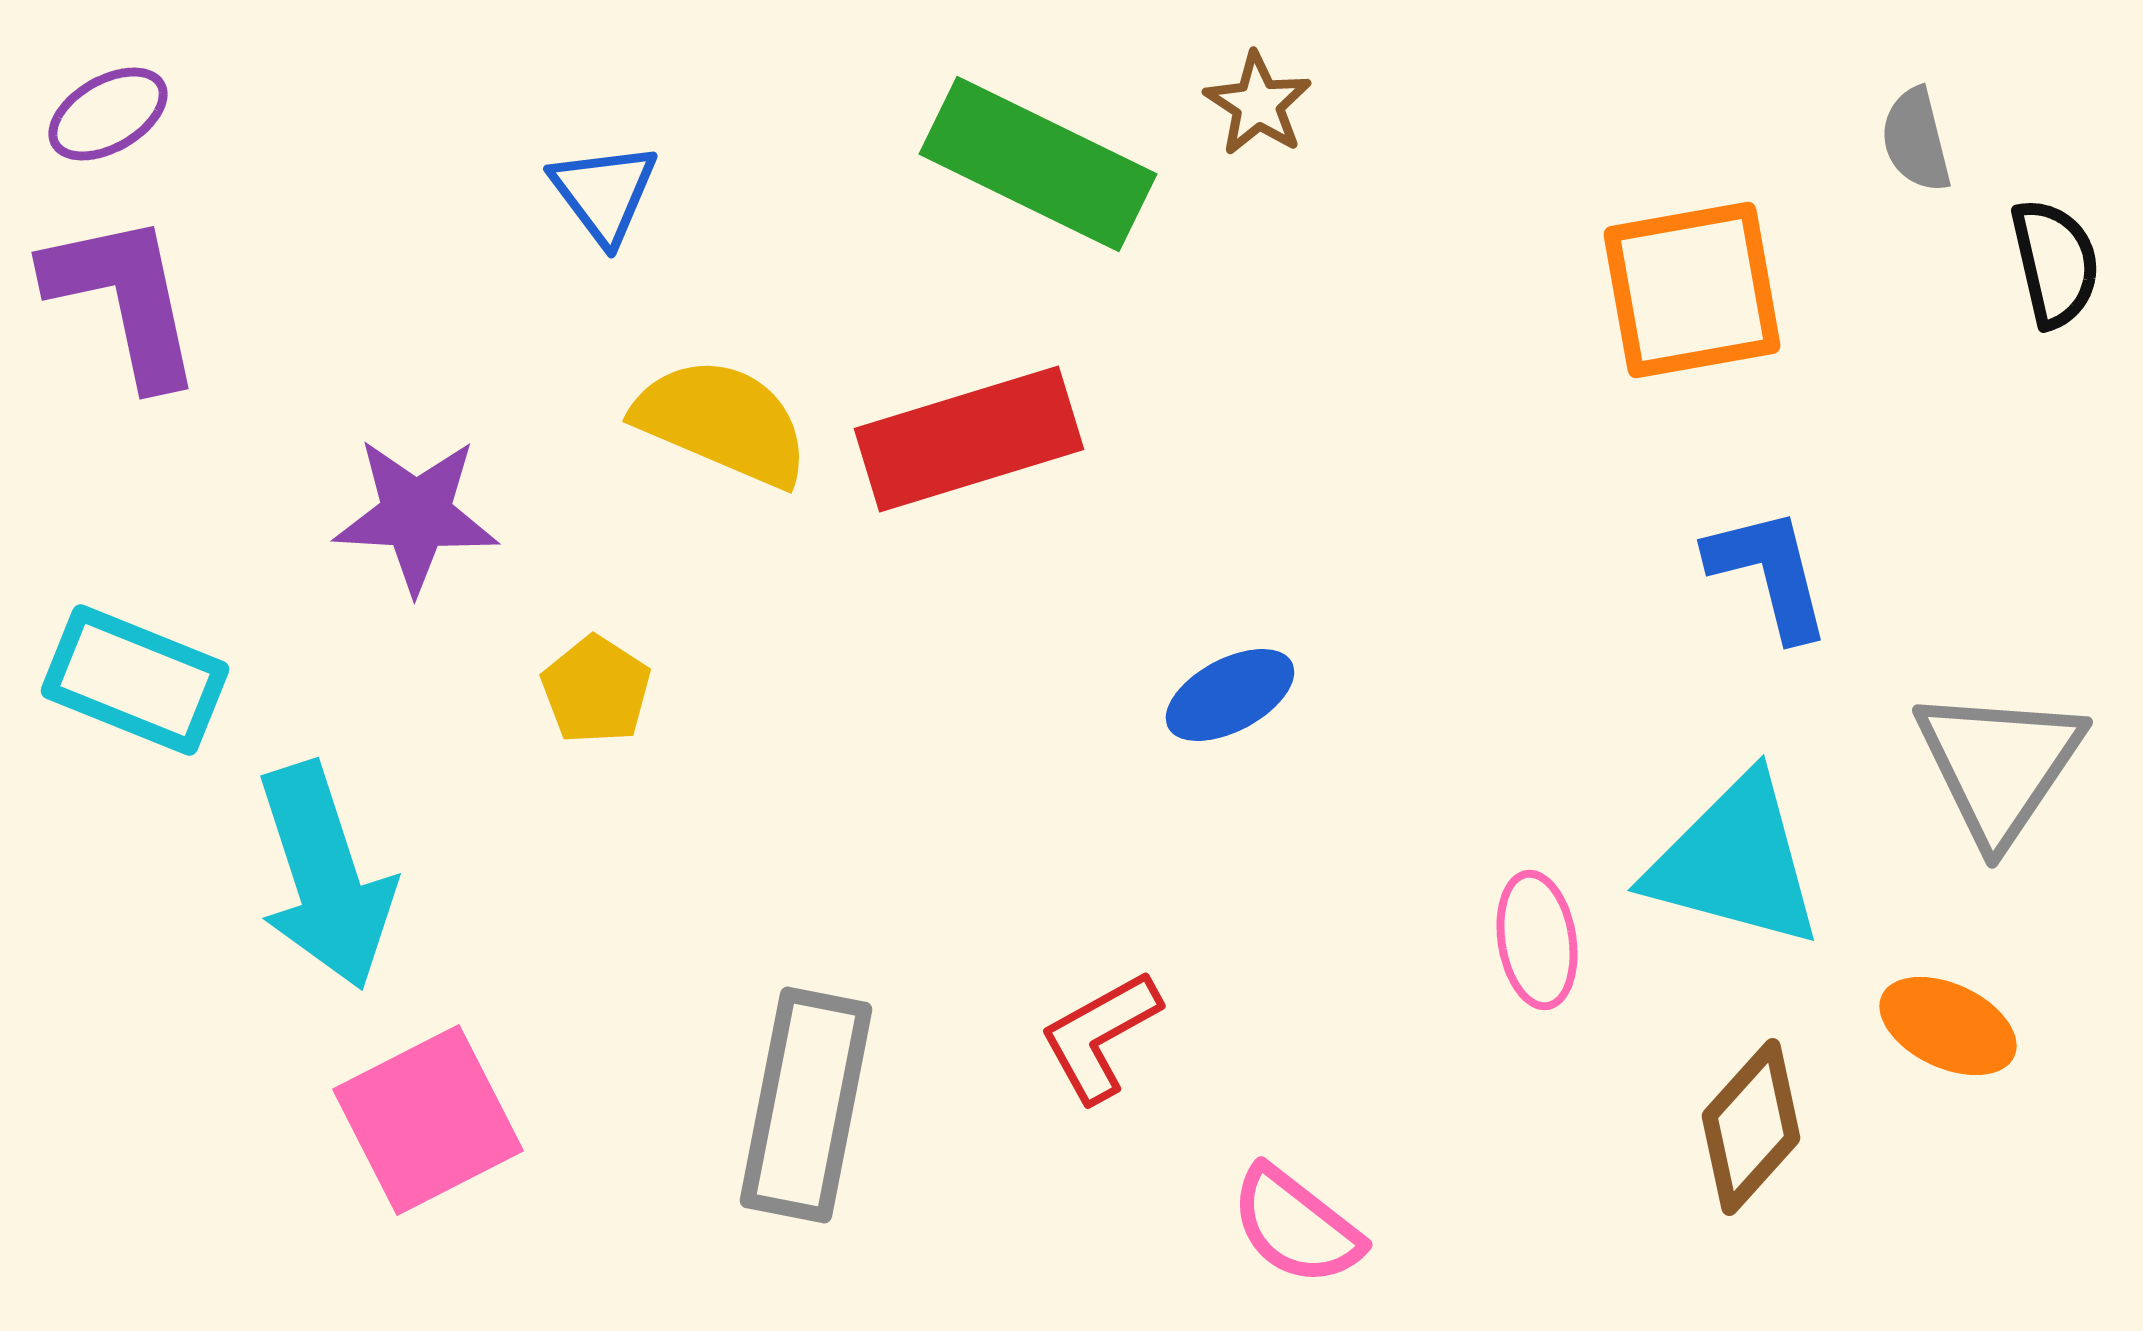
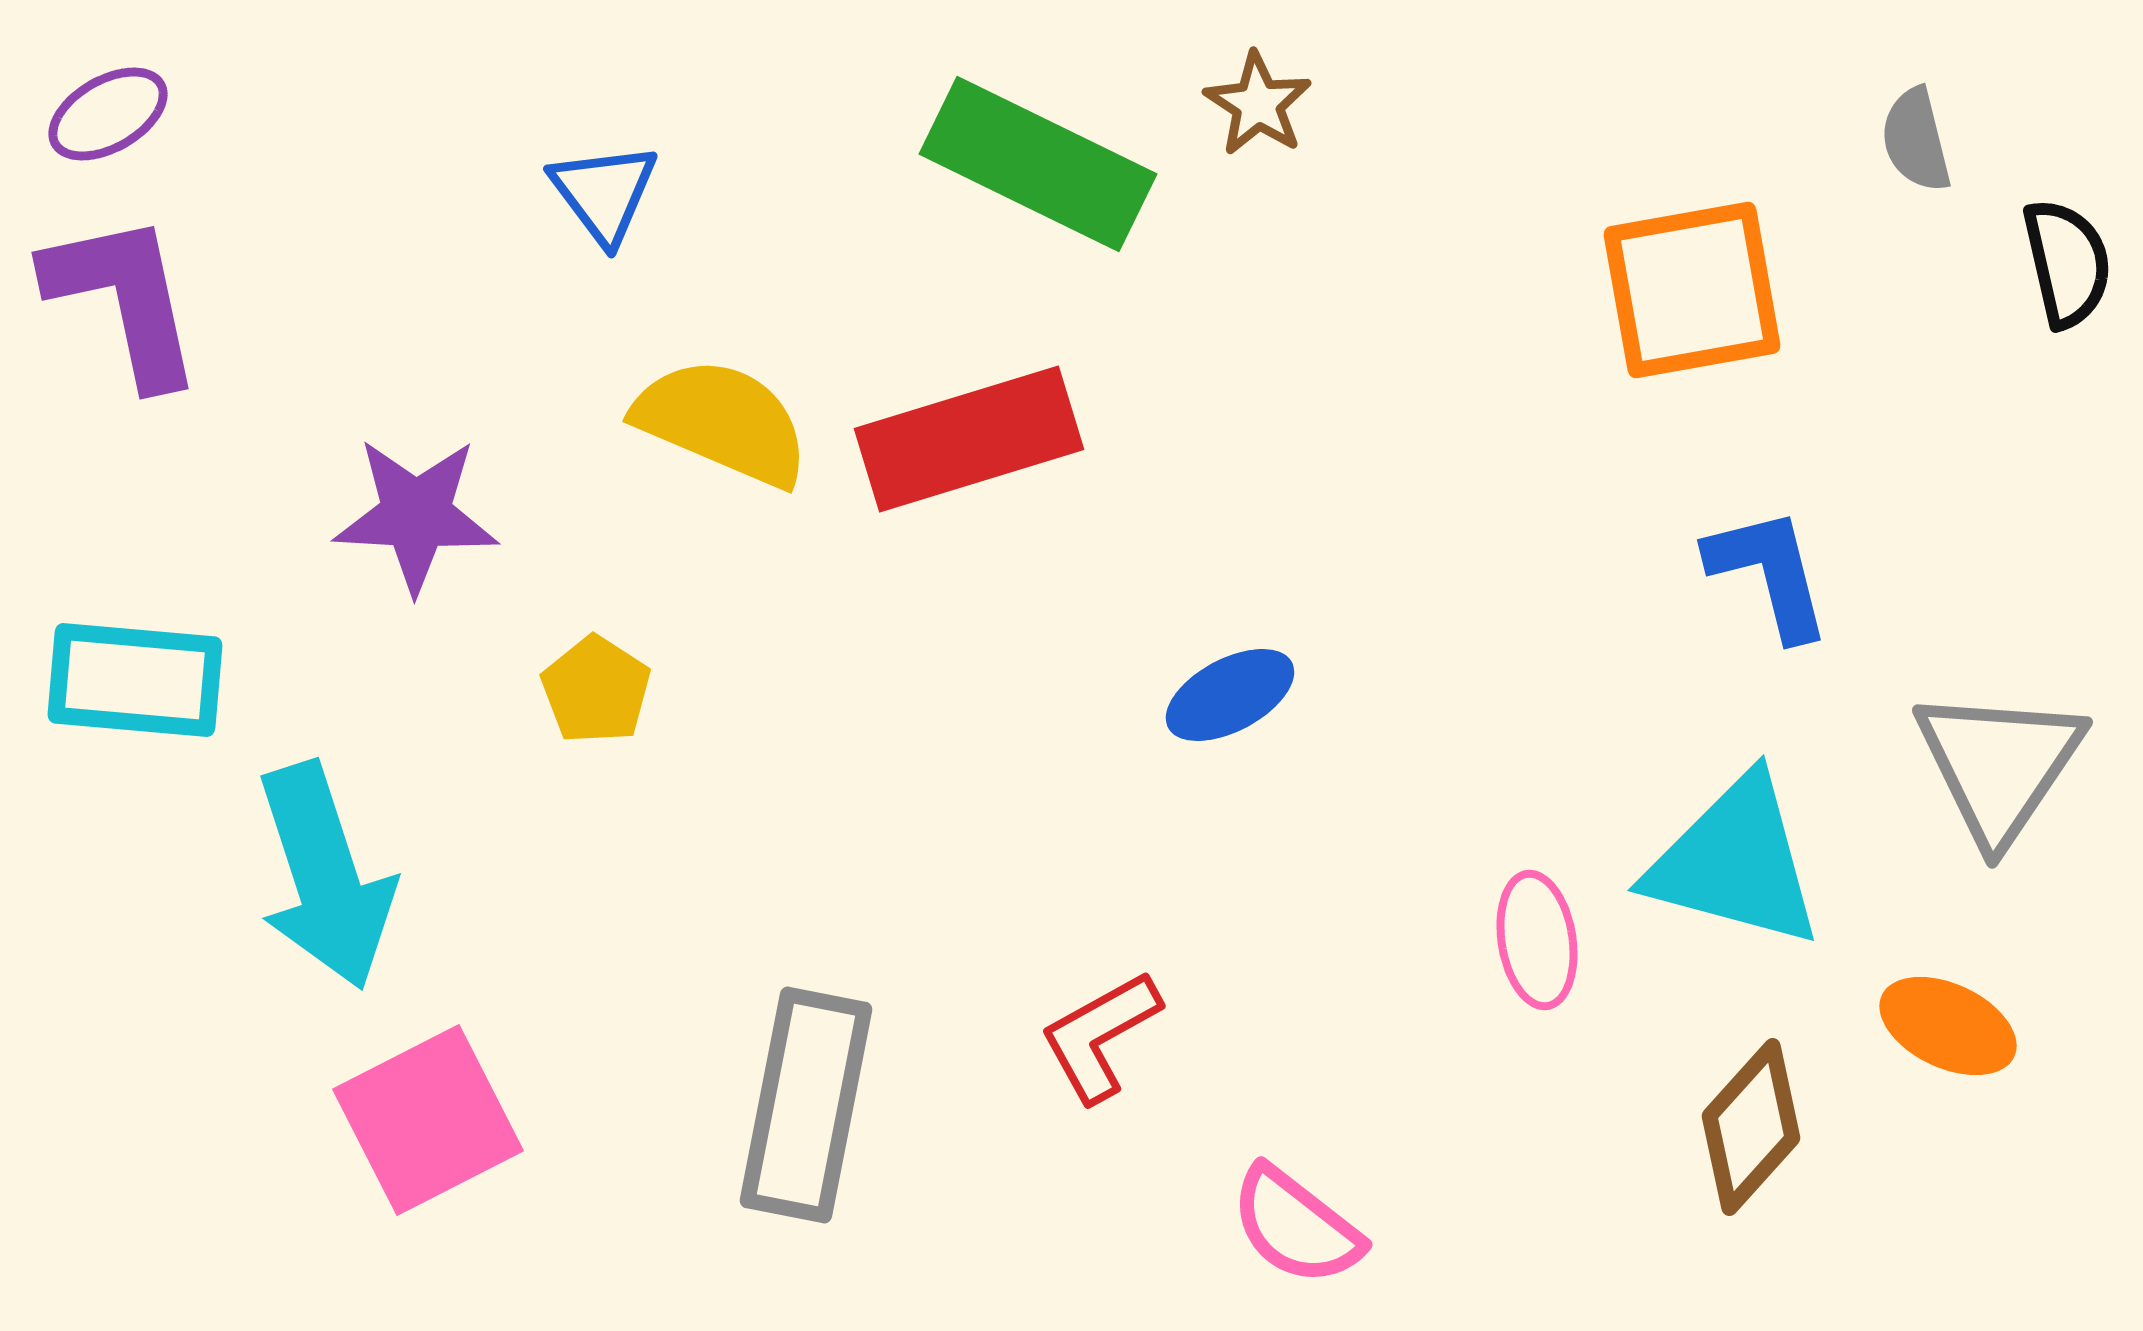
black semicircle: moved 12 px right
cyan rectangle: rotated 17 degrees counterclockwise
